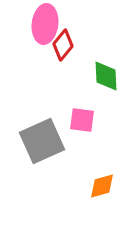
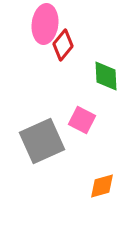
pink square: rotated 20 degrees clockwise
